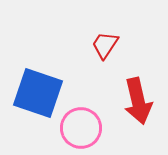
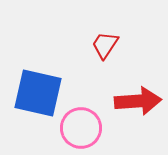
blue square: rotated 6 degrees counterclockwise
red arrow: rotated 81 degrees counterclockwise
